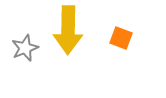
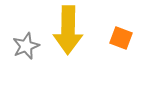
gray star: moved 1 px right, 2 px up
